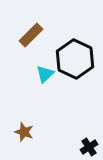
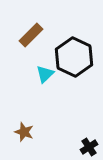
black hexagon: moved 1 px left, 2 px up
